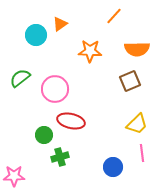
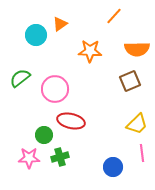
pink star: moved 15 px right, 18 px up
